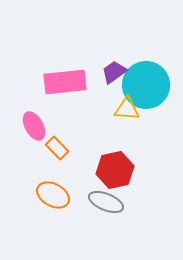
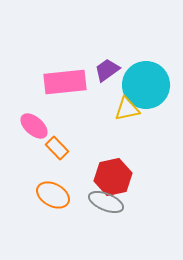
purple trapezoid: moved 7 px left, 2 px up
yellow triangle: rotated 16 degrees counterclockwise
pink ellipse: rotated 20 degrees counterclockwise
red hexagon: moved 2 px left, 7 px down
